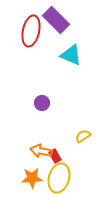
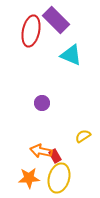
orange star: moved 3 px left
